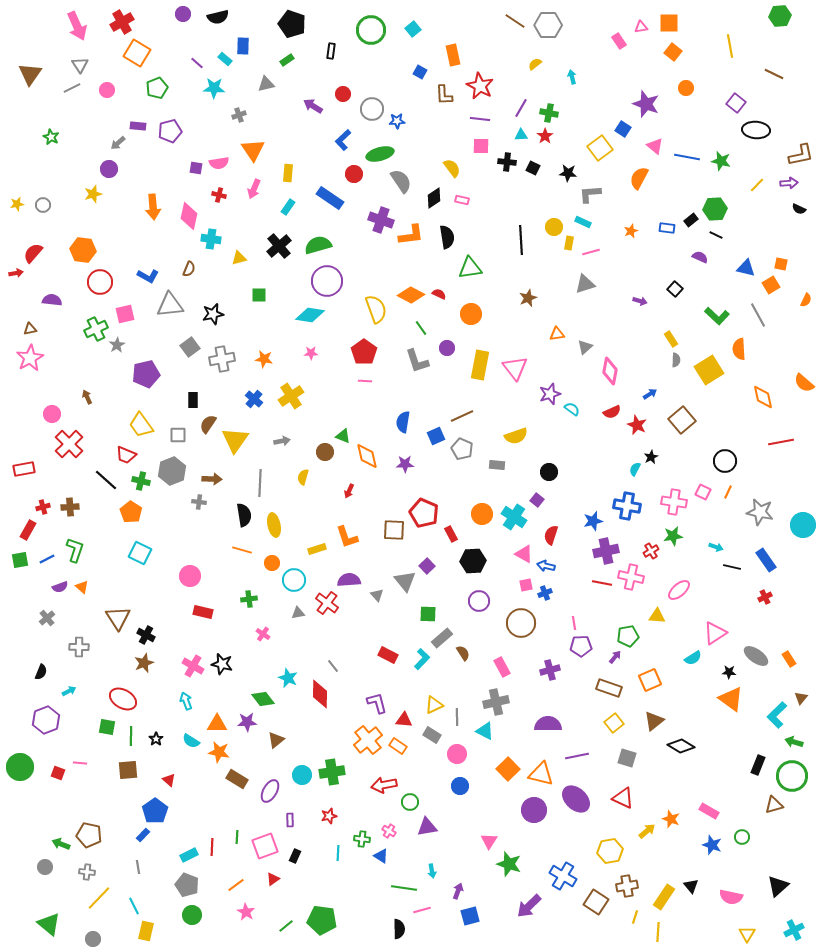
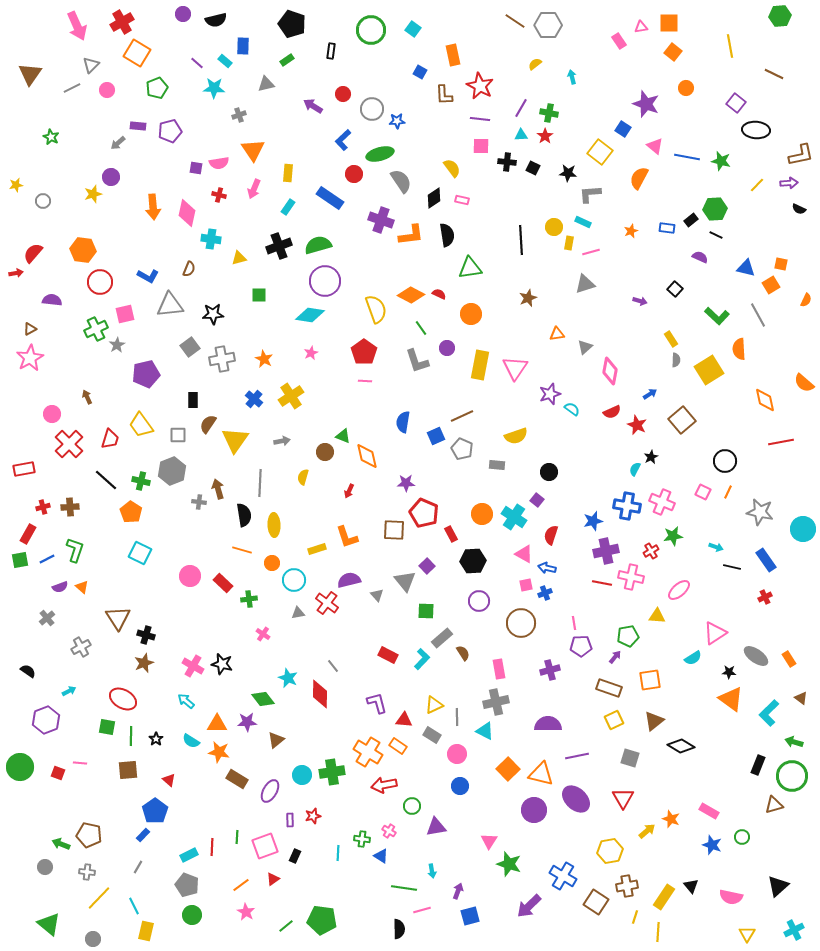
black semicircle at (218, 17): moved 2 px left, 3 px down
cyan square at (413, 29): rotated 14 degrees counterclockwise
cyan rectangle at (225, 59): moved 2 px down
gray triangle at (80, 65): moved 11 px right; rotated 18 degrees clockwise
yellow square at (600, 148): moved 4 px down; rotated 15 degrees counterclockwise
purple circle at (109, 169): moved 2 px right, 8 px down
yellow star at (17, 204): moved 1 px left, 19 px up
gray circle at (43, 205): moved 4 px up
pink diamond at (189, 216): moved 2 px left, 3 px up
black semicircle at (447, 237): moved 2 px up
black cross at (279, 246): rotated 20 degrees clockwise
purple circle at (327, 281): moved 2 px left
black star at (213, 314): rotated 10 degrees clockwise
brown triangle at (30, 329): rotated 16 degrees counterclockwise
pink star at (311, 353): rotated 24 degrees counterclockwise
orange star at (264, 359): rotated 18 degrees clockwise
pink triangle at (515, 368): rotated 12 degrees clockwise
orange diamond at (763, 397): moved 2 px right, 3 px down
red trapezoid at (126, 455): moved 16 px left, 16 px up; rotated 95 degrees counterclockwise
purple star at (405, 464): moved 1 px right, 19 px down
brown arrow at (212, 479): moved 6 px right, 10 px down; rotated 108 degrees counterclockwise
pink cross at (674, 502): moved 12 px left; rotated 15 degrees clockwise
yellow ellipse at (274, 525): rotated 10 degrees clockwise
cyan circle at (803, 525): moved 4 px down
red rectangle at (28, 530): moved 4 px down
blue arrow at (546, 566): moved 1 px right, 2 px down
purple semicircle at (349, 580): rotated 10 degrees counterclockwise
red rectangle at (203, 612): moved 20 px right, 29 px up; rotated 30 degrees clockwise
green square at (428, 614): moved 2 px left, 3 px up
black cross at (146, 635): rotated 12 degrees counterclockwise
gray cross at (79, 647): moved 2 px right; rotated 30 degrees counterclockwise
pink rectangle at (502, 667): moved 3 px left, 2 px down; rotated 18 degrees clockwise
black semicircle at (41, 672): moved 13 px left, 1 px up; rotated 77 degrees counterclockwise
orange square at (650, 680): rotated 15 degrees clockwise
brown triangle at (801, 698): rotated 32 degrees counterclockwise
cyan arrow at (186, 701): rotated 30 degrees counterclockwise
cyan L-shape at (777, 715): moved 8 px left, 2 px up
yellow square at (614, 723): moved 3 px up; rotated 12 degrees clockwise
orange cross at (368, 740): moved 12 px down; rotated 20 degrees counterclockwise
gray square at (627, 758): moved 3 px right
red triangle at (623, 798): rotated 35 degrees clockwise
green circle at (410, 802): moved 2 px right, 4 px down
red star at (329, 816): moved 16 px left
purple triangle at (427, 827): moved 9 px right
gray line at (138, 867): rotated 40 degrees clockwise
orange line at (236, 885): moved 5 px right
